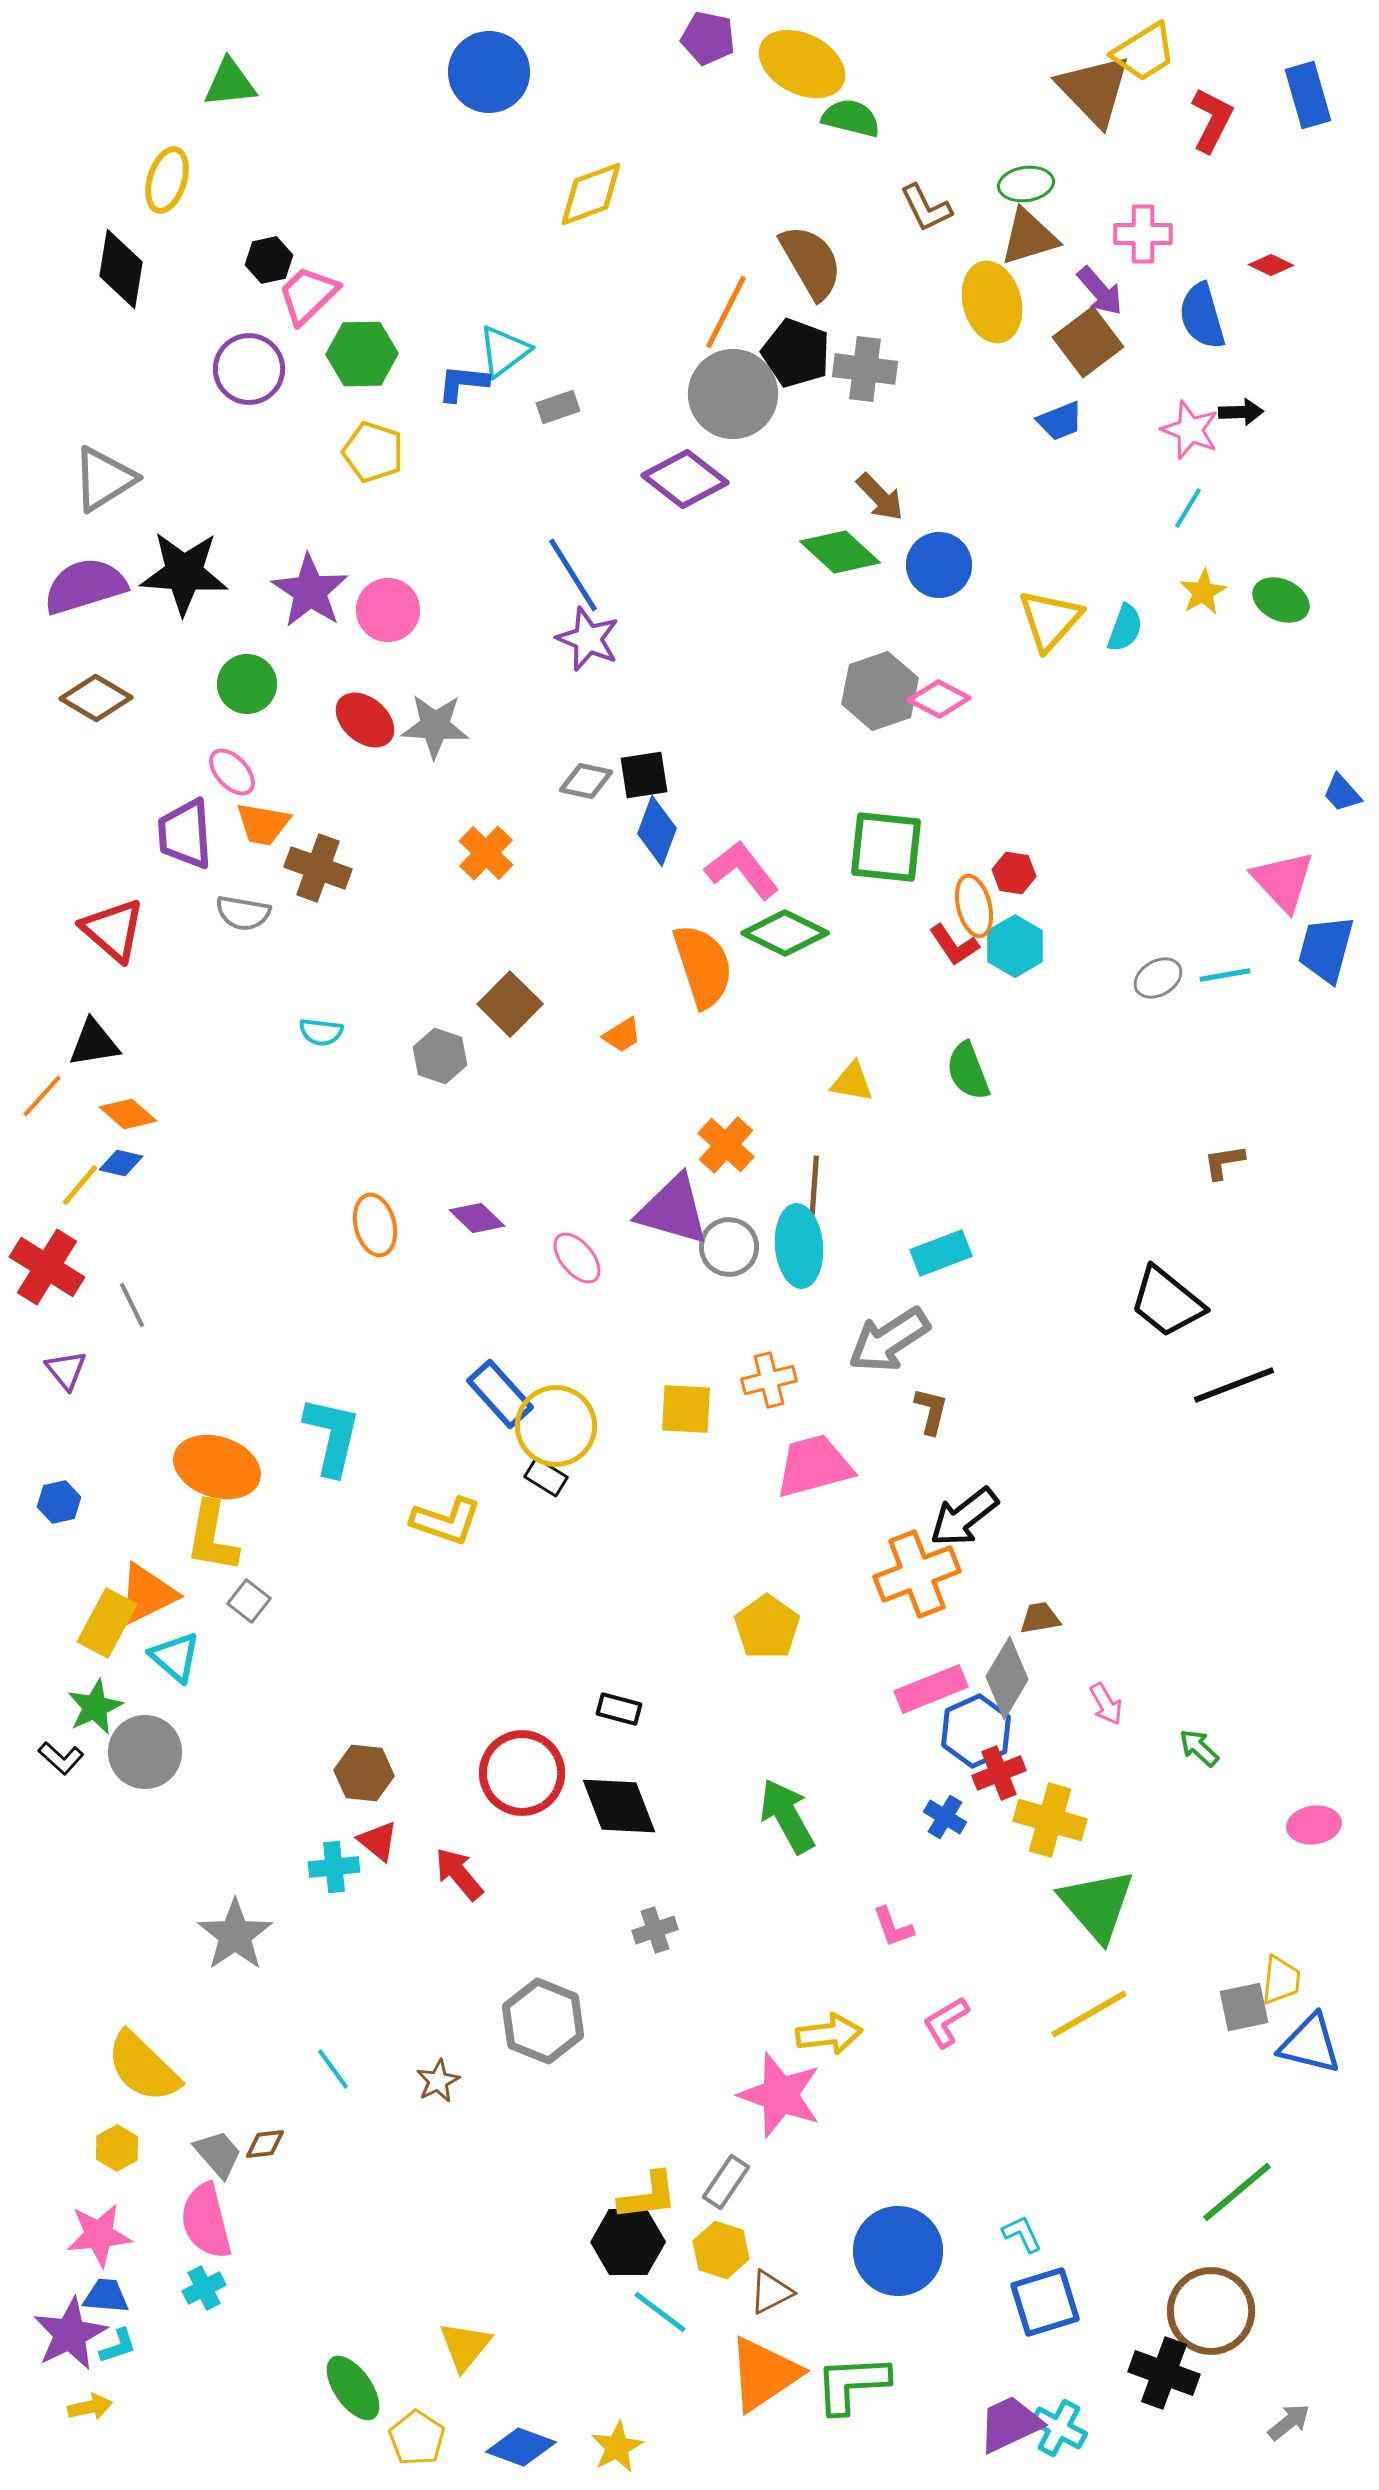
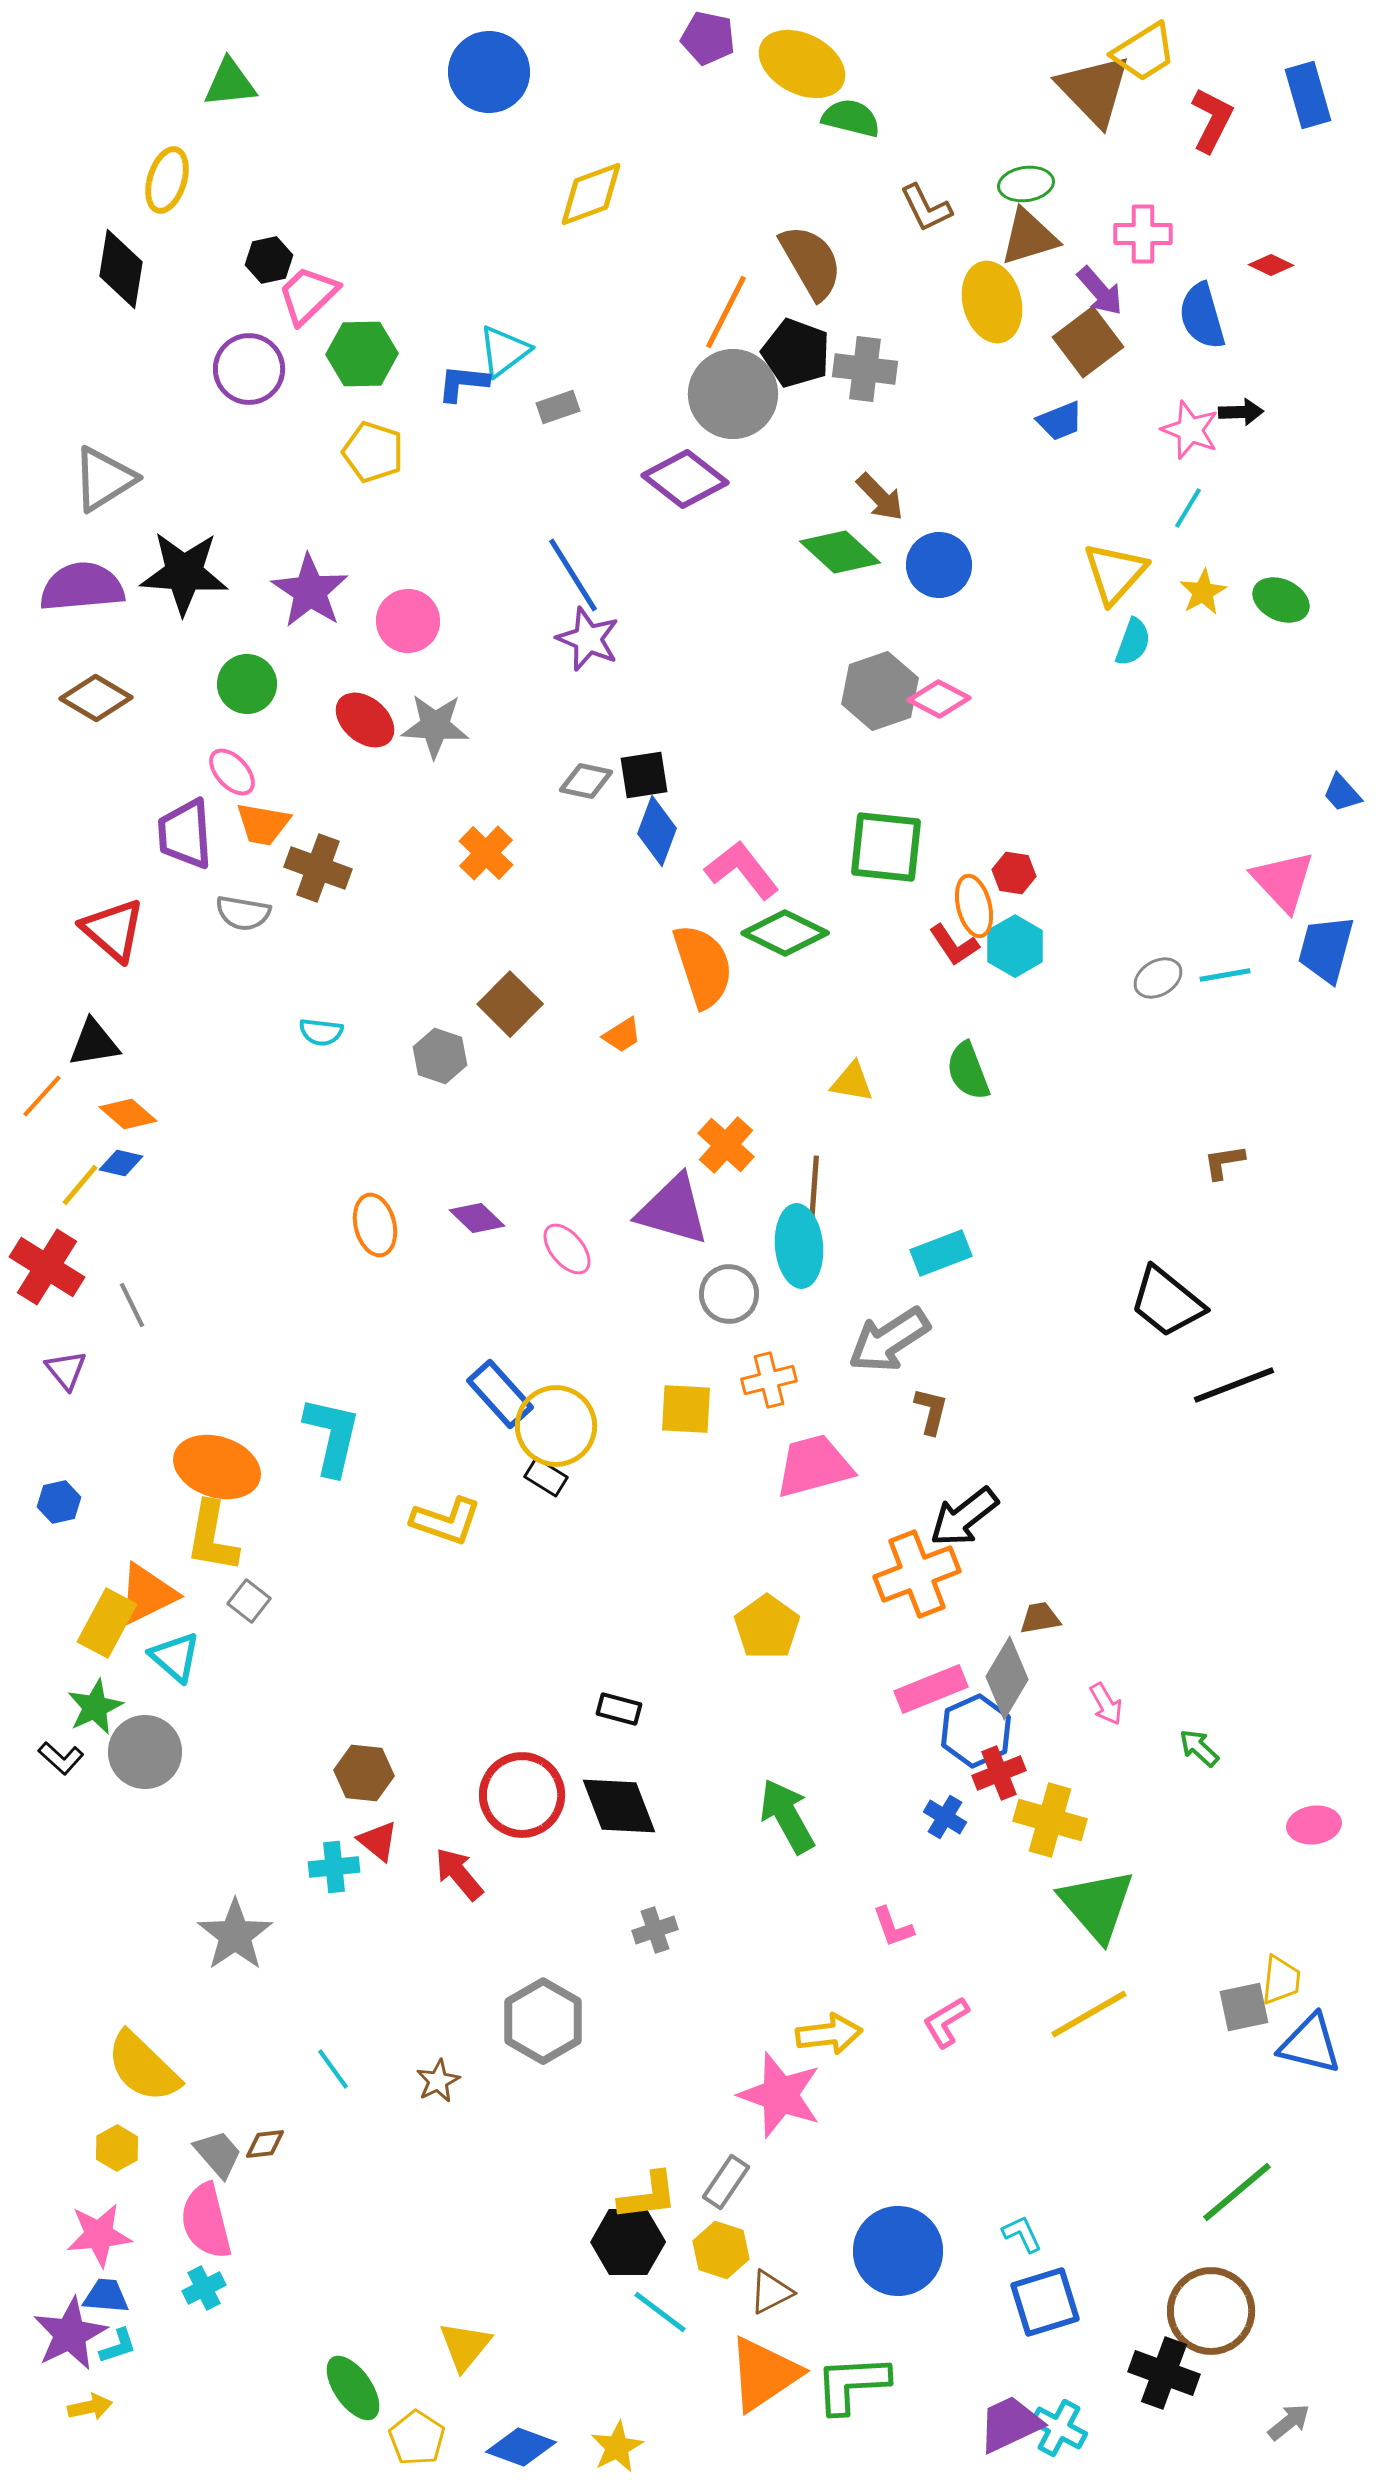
purple semicircle at (85, 586): moved 3 px left, 1 px down; rotated 12 degrees clockwise
pink circle at (388, 610): moved 20 px right, 11 px down
yellow triangle at (1050, 620): moved 65 px right, 47 px up
cyan semicircle at (1125, 628): moved 8 px right, 14 px down
gray circle at (729, 1247): moved 47 px down
pink ellipse at (577, 1258): moved 10 px left, 9 px up
red circle at (522, 1773): moved 22 px down
gray hexagon at (543, 2021): rotated 8 degrees clockwise
